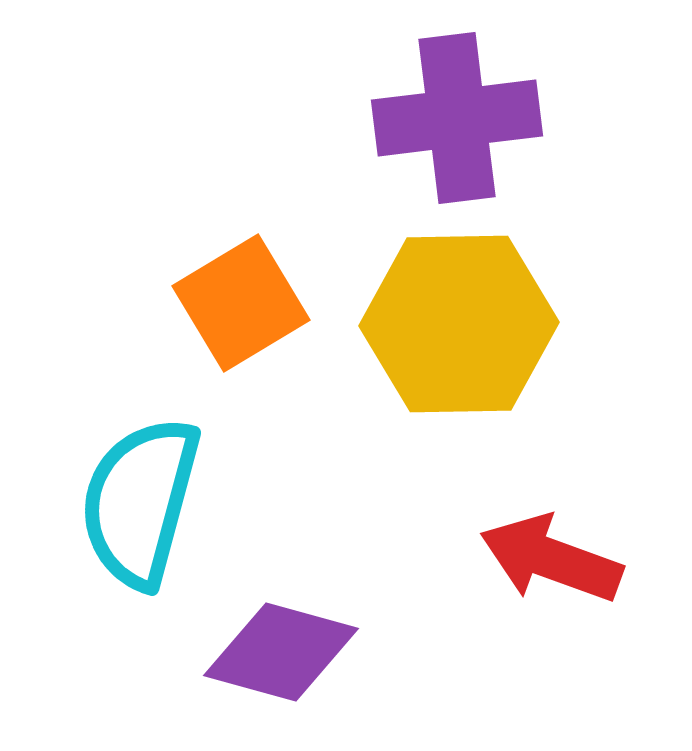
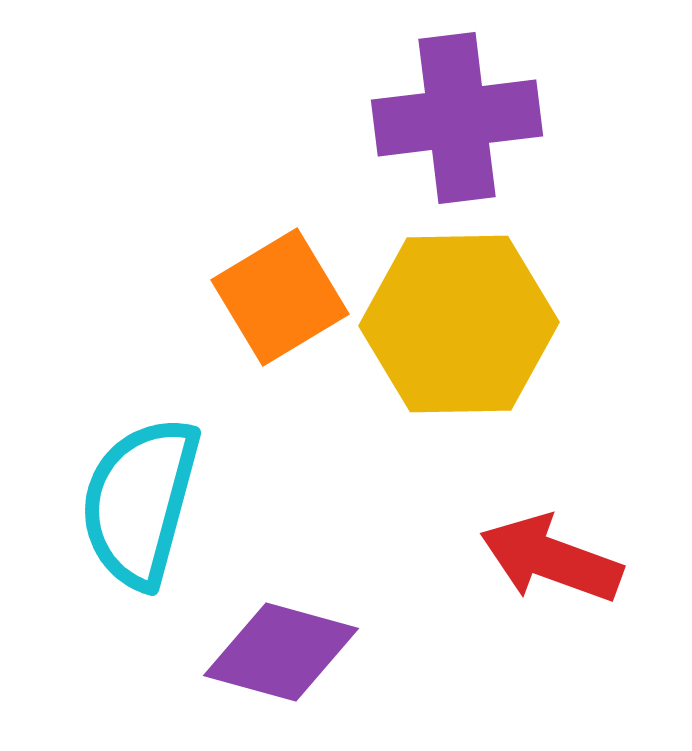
orange square: moved 39 px right, 6 px up
